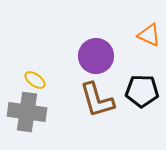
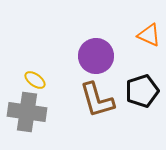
black pentagon: rotated 20 degrees counterclockwise
